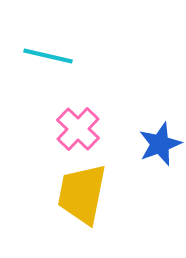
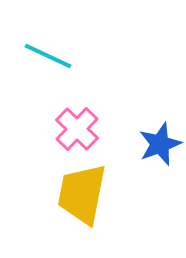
cyan line: rotated 12 degrees clockwise
pink cross: moved 1 px left
